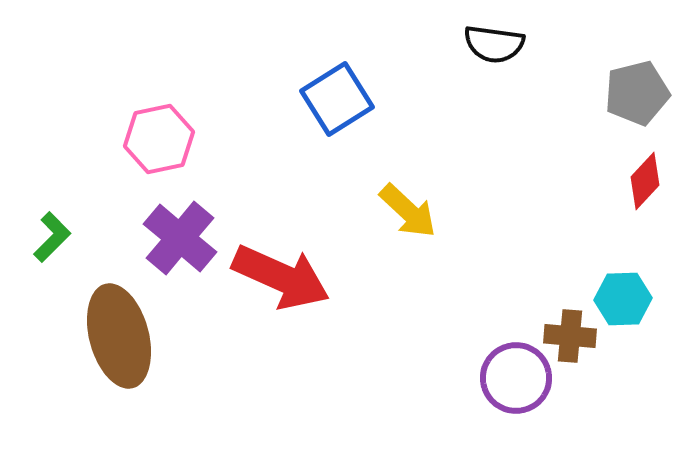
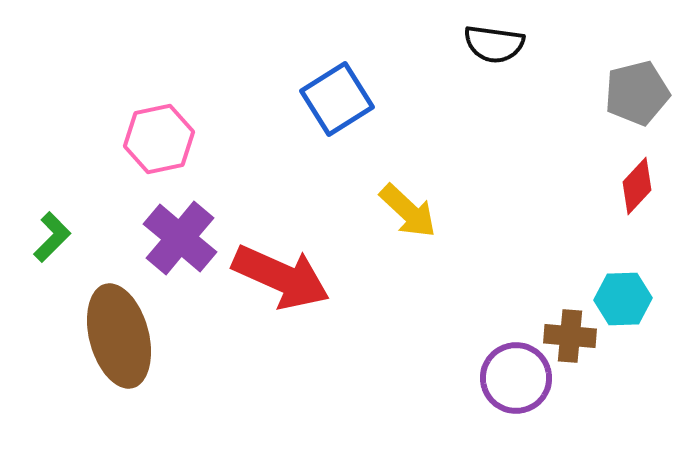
red diamond: moved 8 px left, 5 px down
